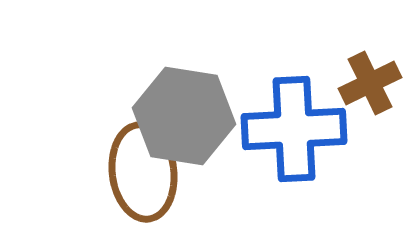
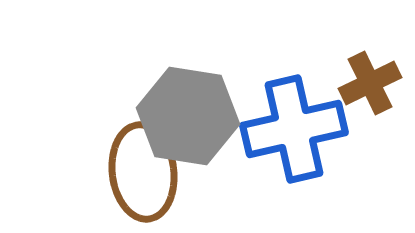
gray hexagon: moved 4 px right
blue cross: rotated 10 degrees counterclockwise
